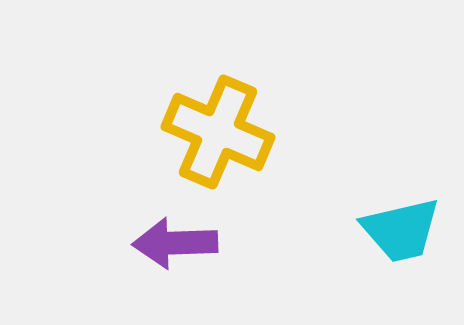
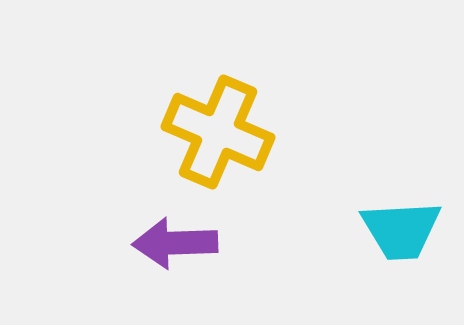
cyan trapezoid: rotated 10 degrees clockwise
